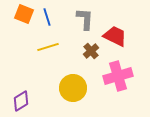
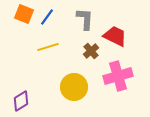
blue line: rotated 54 degrees clockwise
yellow circle: moved 1 px right, 1 px up
